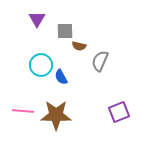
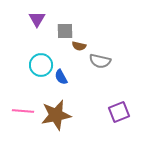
gray semicircle: rotated 100 degrees counterclockwise
brown star: rotated 12 degrees counterclockwise
